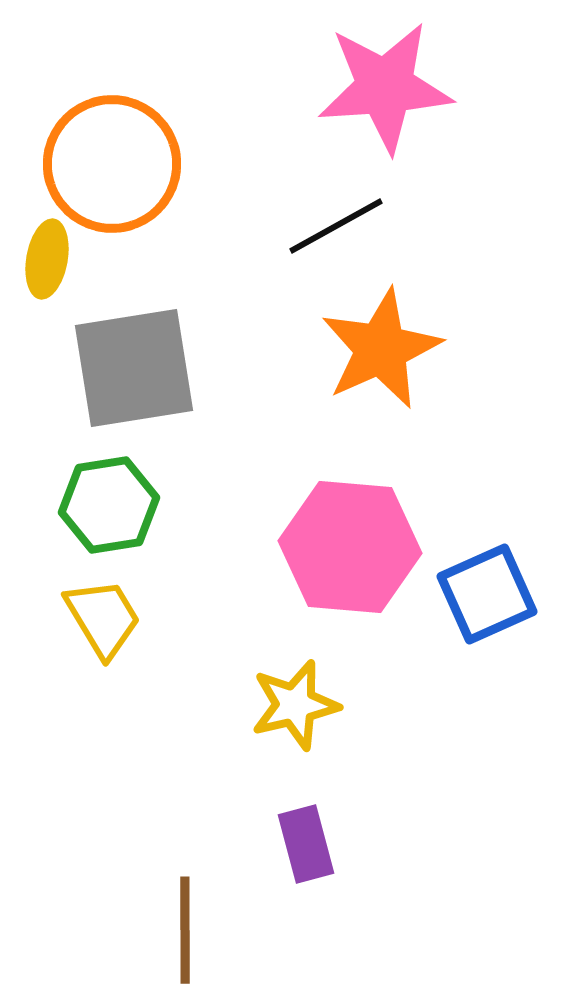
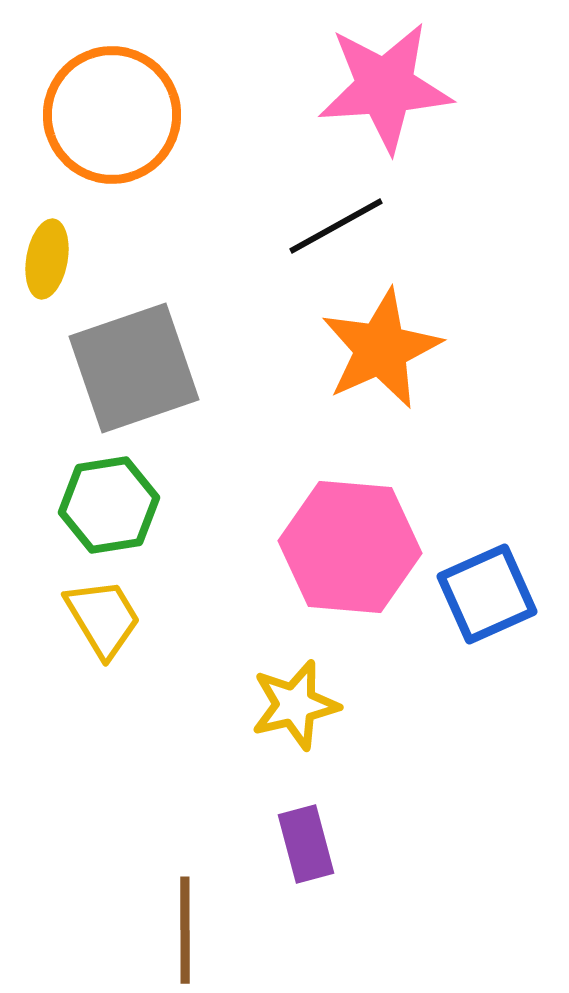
orange circle: moved 49 px up
gray square: rotated 10 degrees counterclockwise
